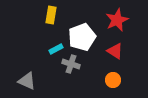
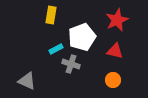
red triangle: rotated 18 degrees counterclockwise
